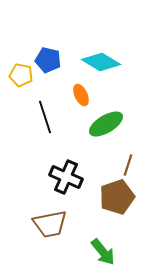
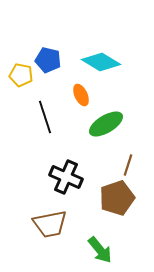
brown pentagon: moved 1 px down
green arrow: moved 3 px left, 2 px up
